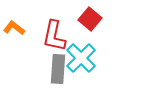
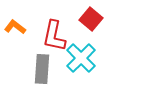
red square: moved 1 px right
orange L-shape: moved 1 px right, 1 px up
gray rectangle: moved 16 px left
